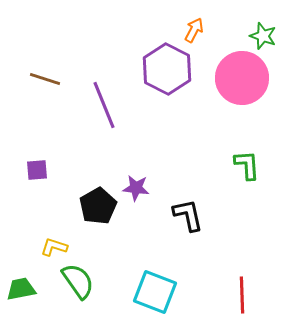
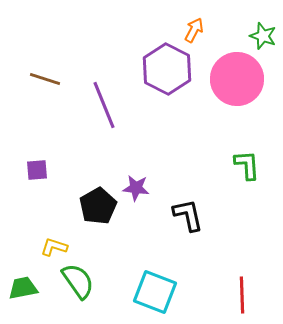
pink circle: moved 5 px left, 1 px down
green trapezoid: moved 2 px right, 1 px up
